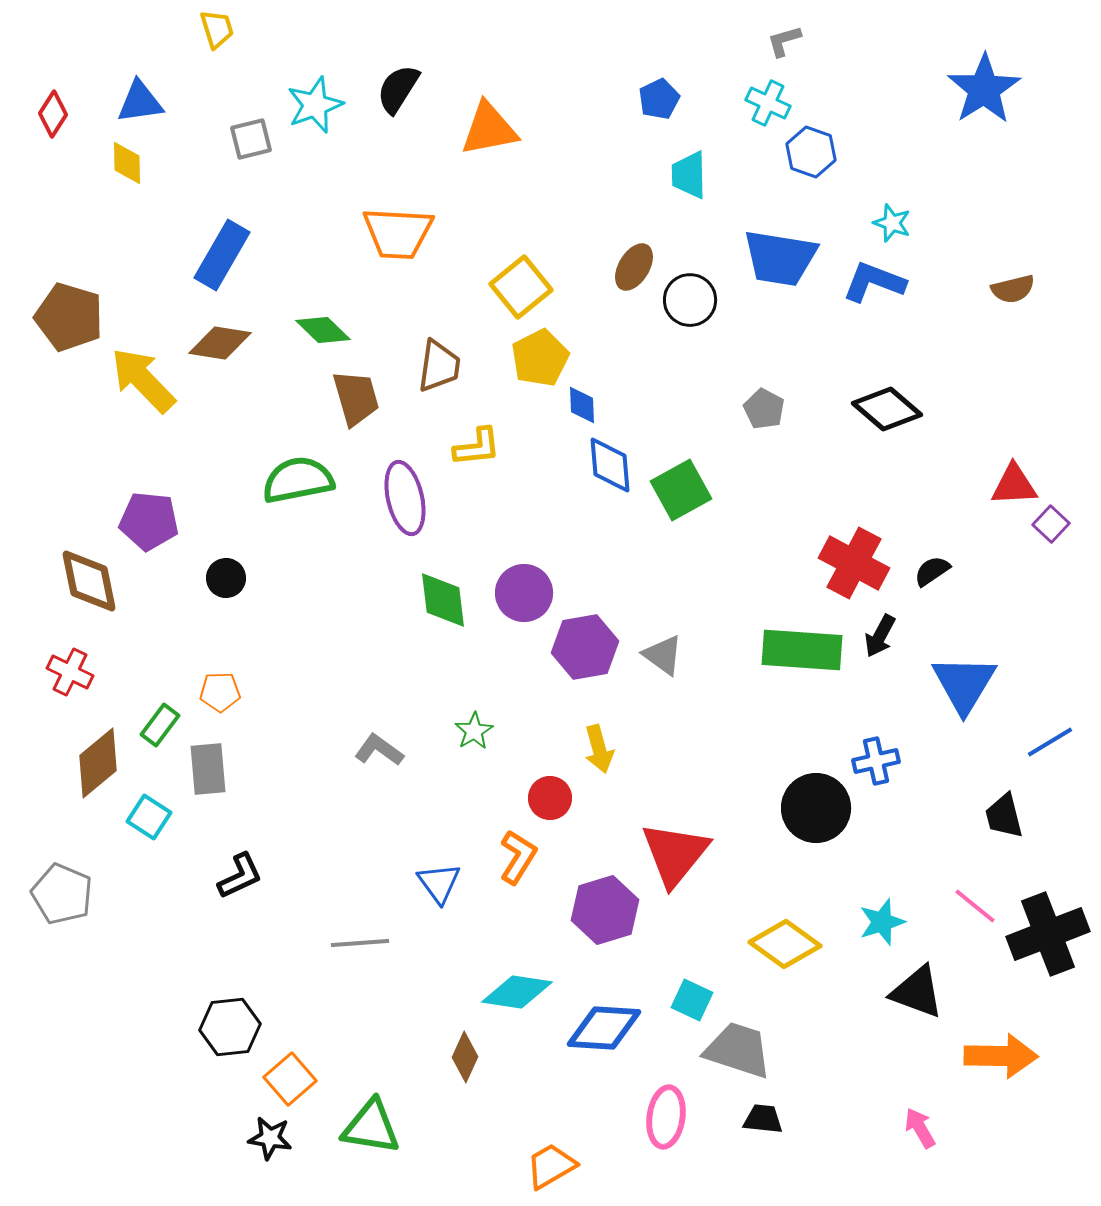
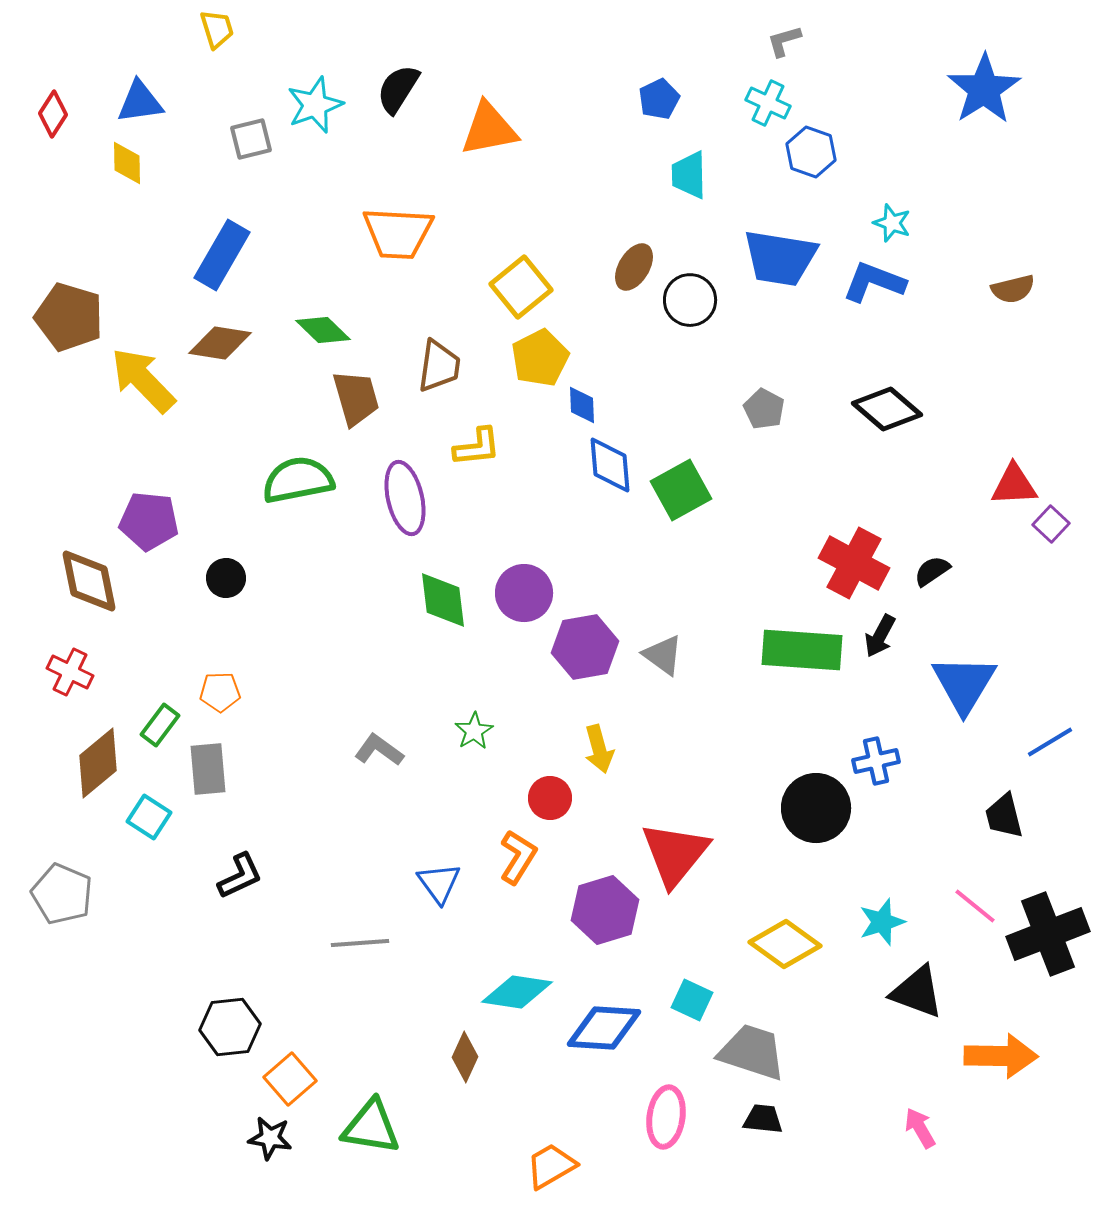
gray trapezoid at (738, 1050): moved 14 px right, 2 px down
